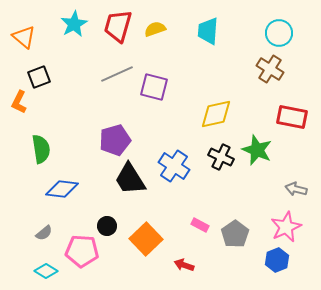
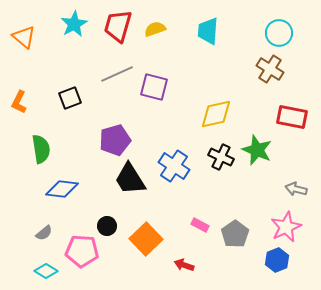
black square: moved 31 px right, 21 px down
